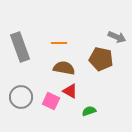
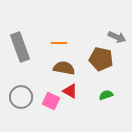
green semicircle: moved 17 px right, 16 px up
